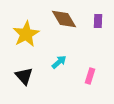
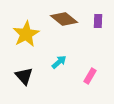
brown diamond: rotated 20 degrees counterclockwise
pink rectangle: rotated 14 degrees clockwise
